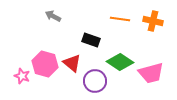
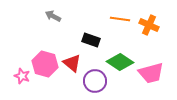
orange cross: moved 4 px left, 4 px down; rotated 12 degrees clockwise
